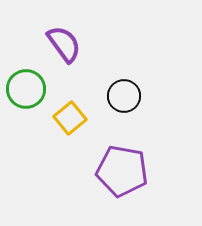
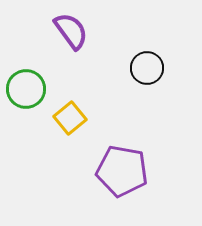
purple semicircle: moved 7 px right, 13 px up
black circle: moved 23 px right, 28 px up
